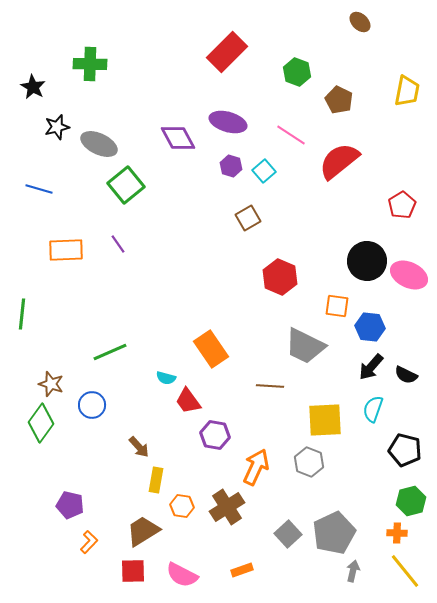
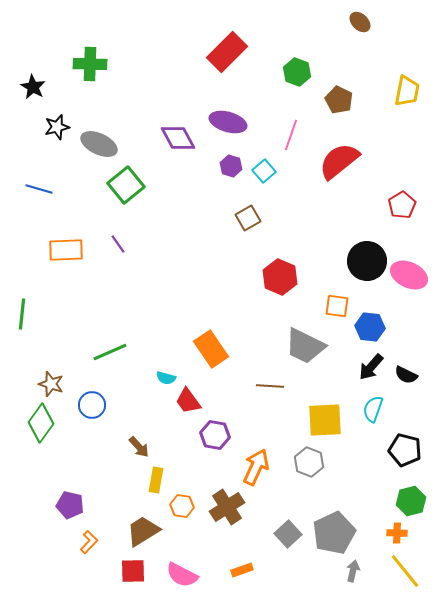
pink line at (291, 135): rotated 76 degrees clockwise
